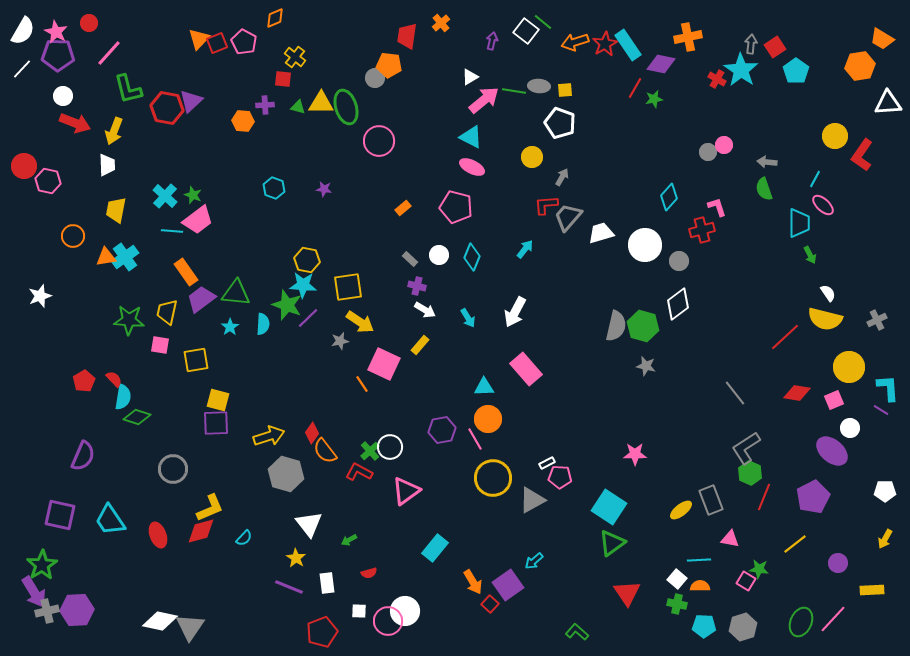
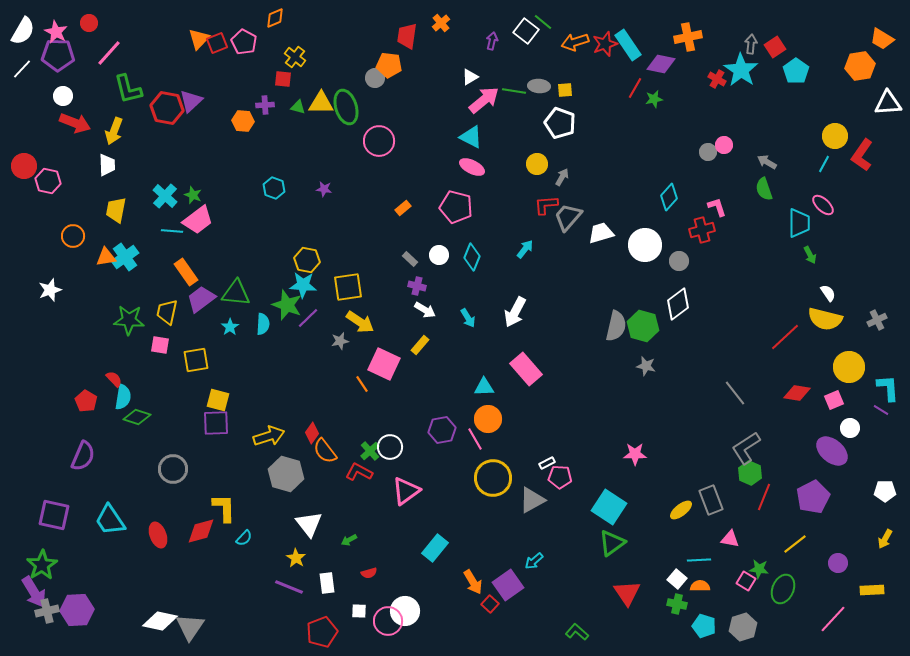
red star at (605, 44): rotated 10 degrees clockwise
yellow circle at (532, 157): moved 5 px right, 7 px down
gray arrow at (767, 162): rotated 24 degrees clockwise
cyan line at (815, 179): moved 9 px right, 15 px up
white star at (40, 296): moved 10 px right, 6 px up
red pentagon at (84, 381): moved 2 px right, 20 px down; rotated 10 degrees counterclockwise
yellow L-shape at (210, 508): moved 14 px right; rotated 68 degrees counterclockwise
purple square at (60, 515): moved 6 px left
green ellipse at (801, 622): moved 18 px left, 33 px up
cyan pentagon at (704, 626): rotated 15 degrees clockwise
